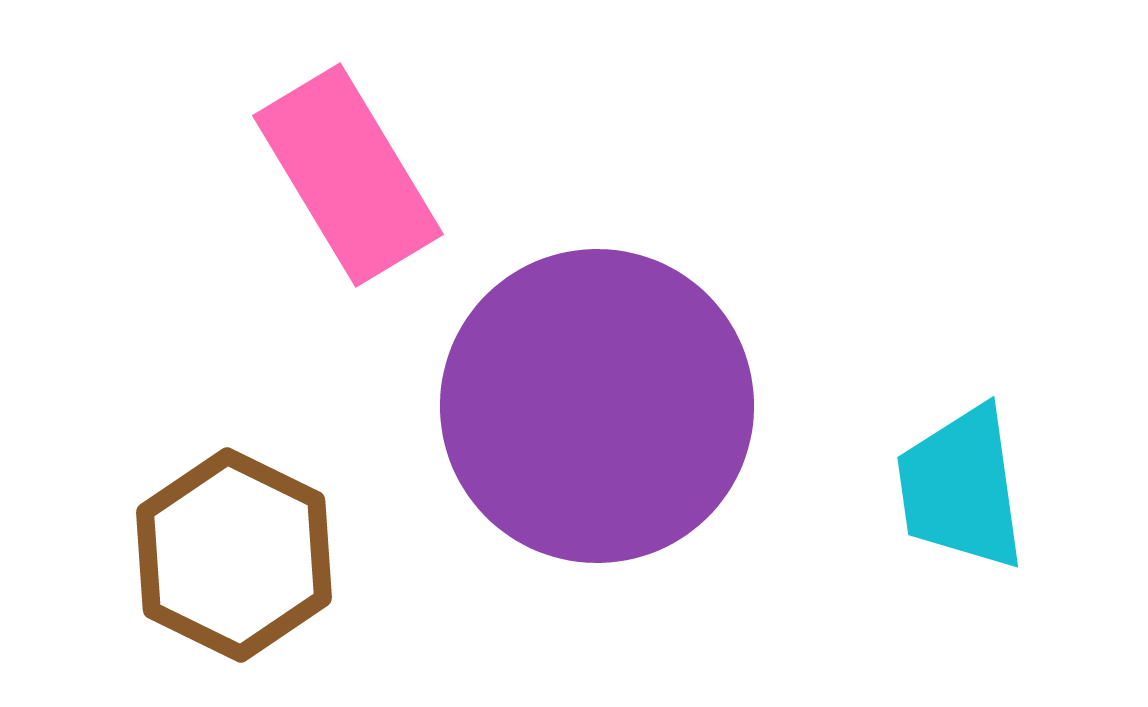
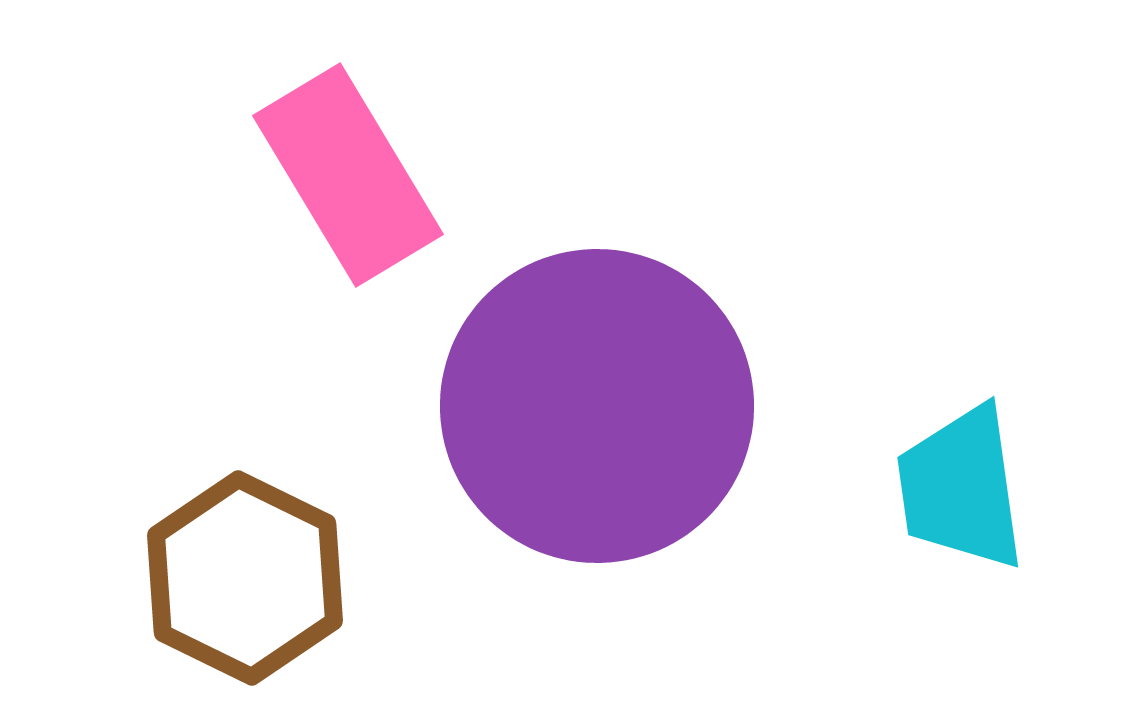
brown hexagon: moved 11 px right, 23 px down
